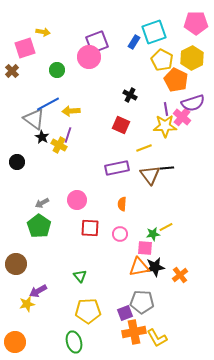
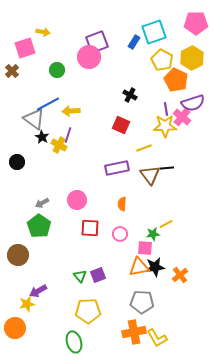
yellow line at (166, 227): moved 3 px up
brown circle at (16, 264): moved 2 px right, 9 px up
purple square at (125, 313): moved 27 px left, 38 px up
orange circle at (15, 342): moved 14 px up
